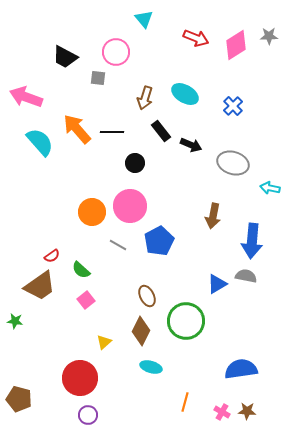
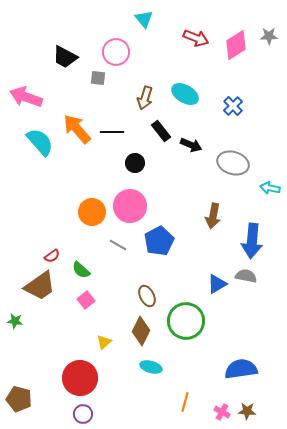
purple circle at (88, 415): moved 5 px left, 1 px up
